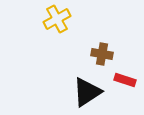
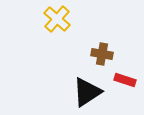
yellow cross: rotated 20 degrees counterclockwise
